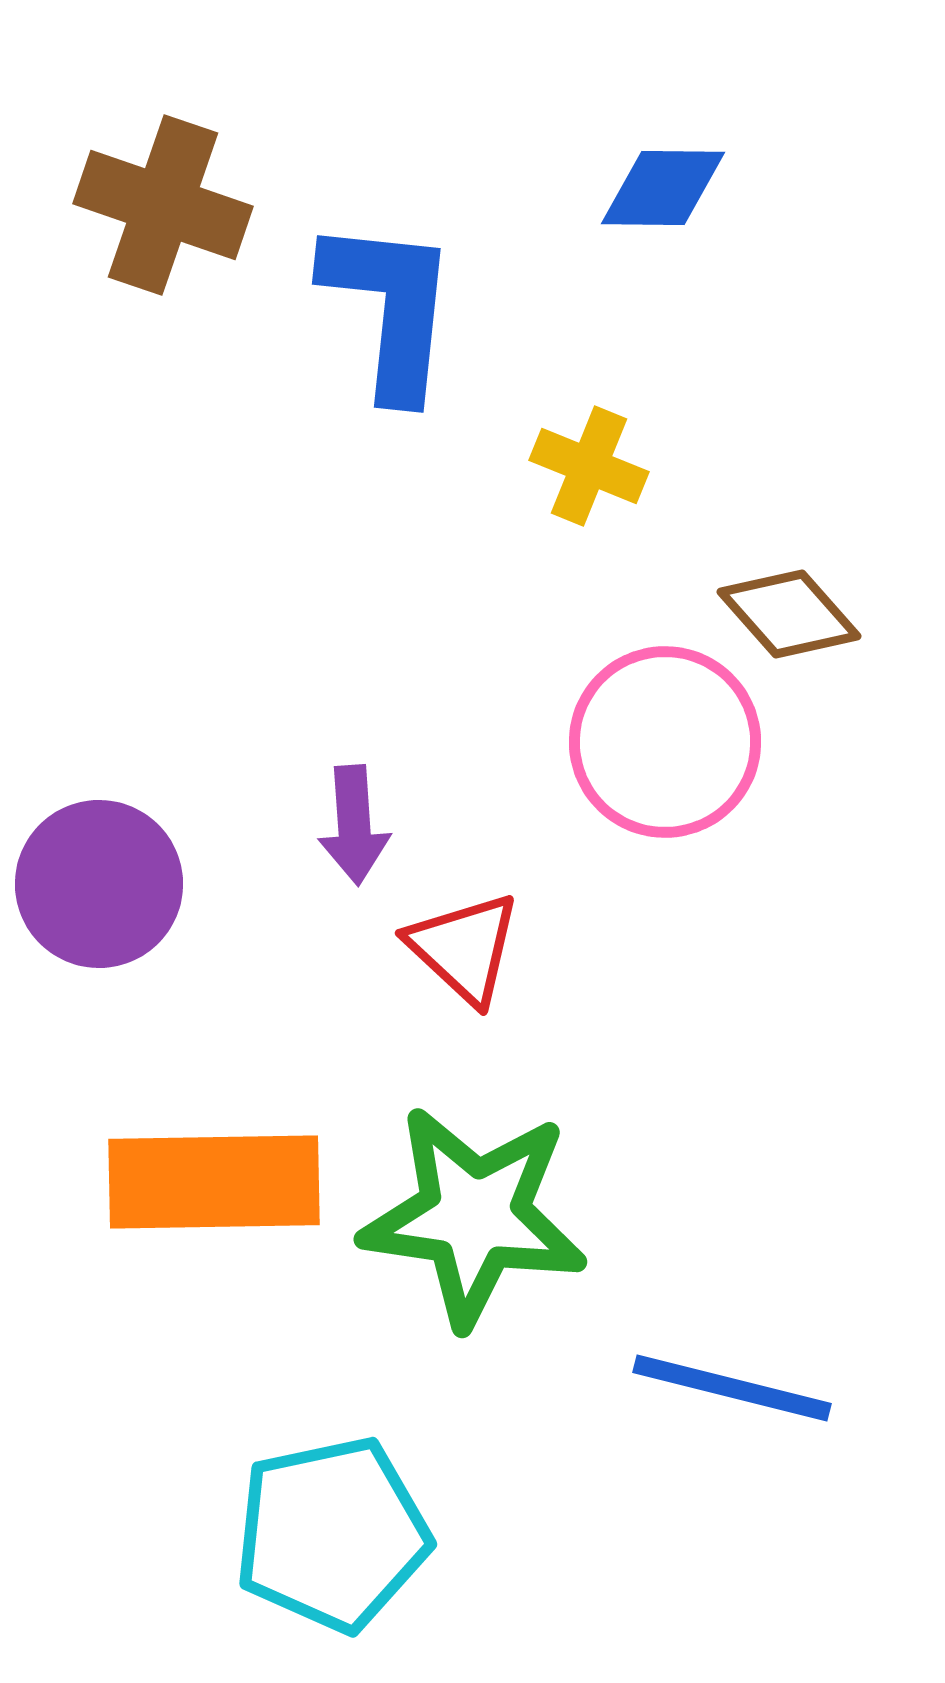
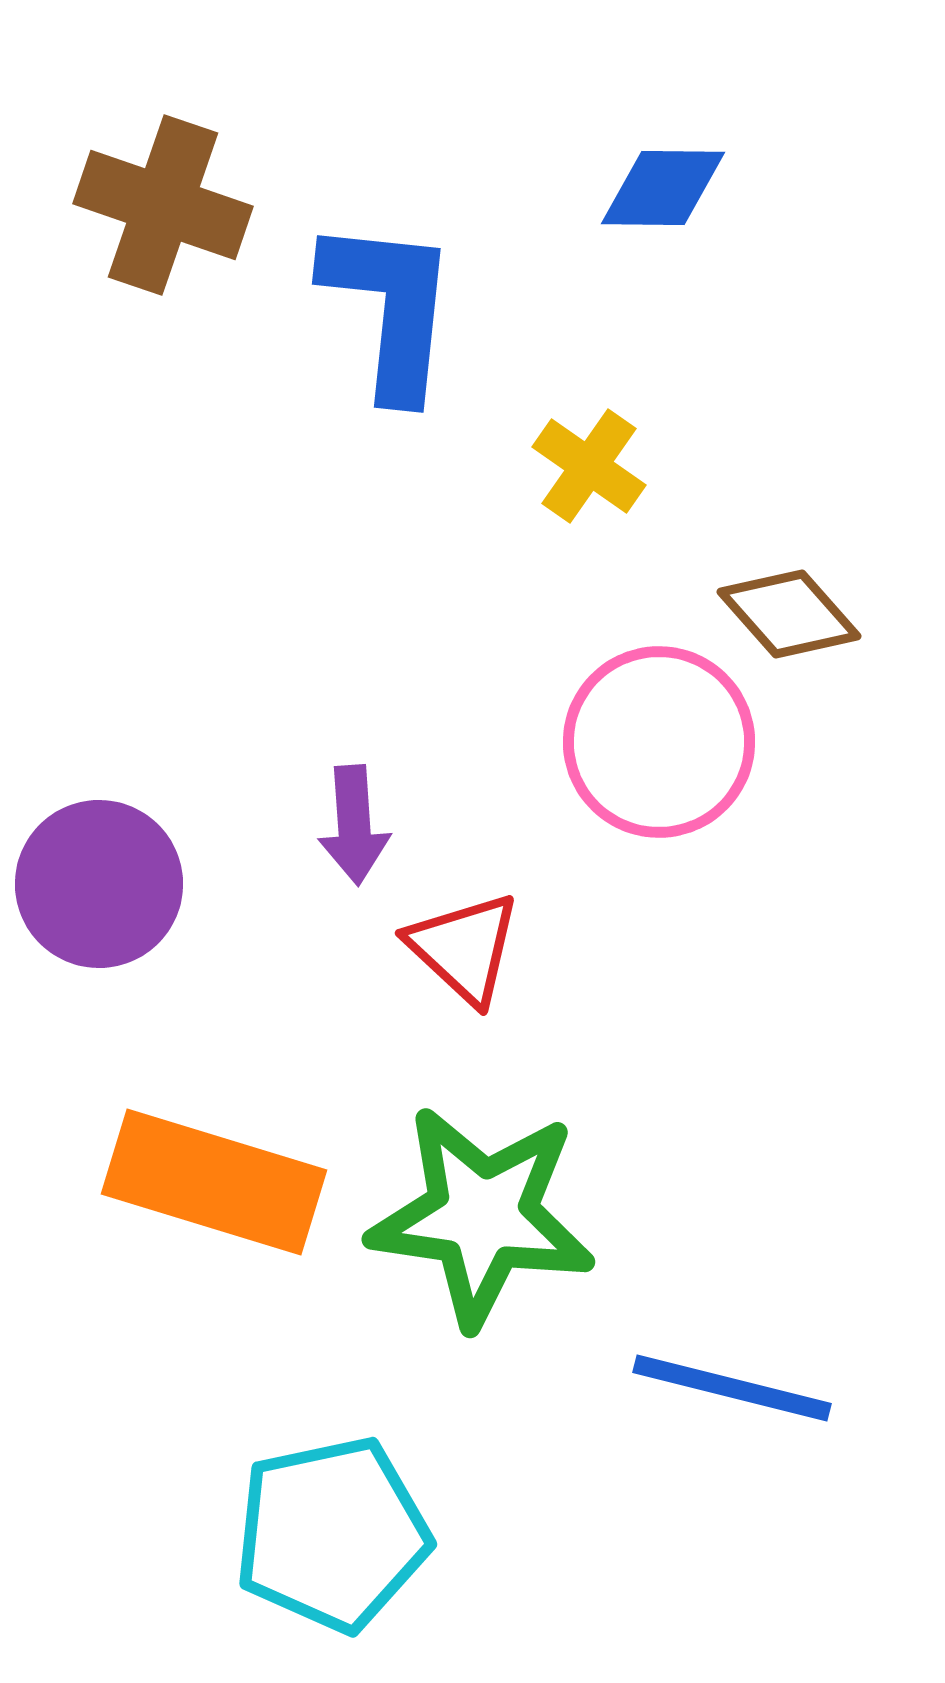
yellow cross: rotated 13 degrees clockwise
pink circle: moved 6 px left
orange rectangle: rotated 18 degrees clockwise
green star: moved 8 px right
